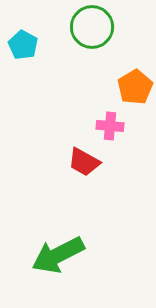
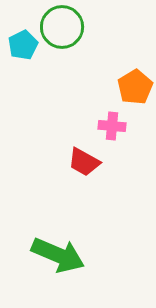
green circle: moved 30 px left
cyan pentagon: rotated 16 degrees clockwise
pink cross: moved 2 px right
green arrow: rotated 130 degrees counterclockwise
